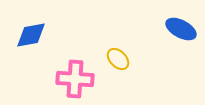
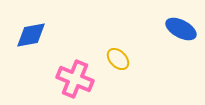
pink cross: rotated 18 degrees clockwise
